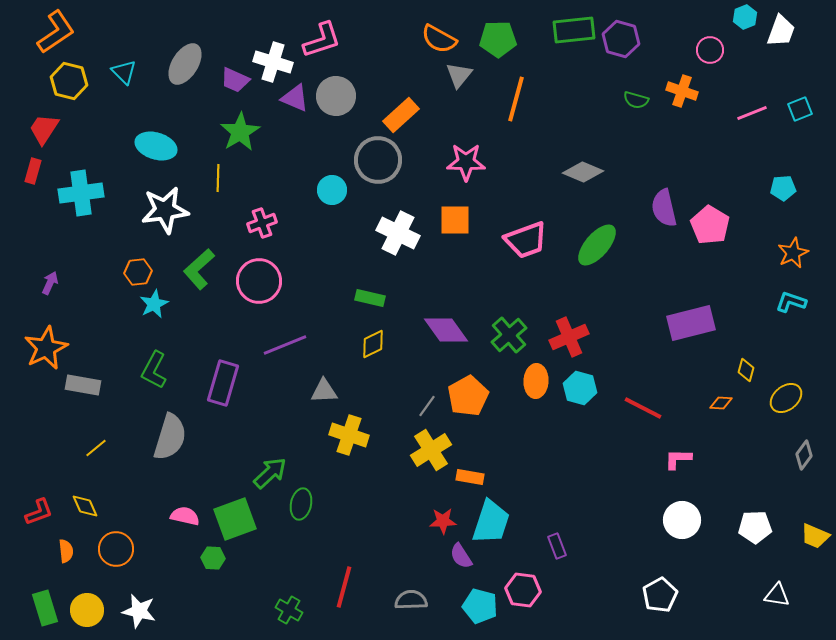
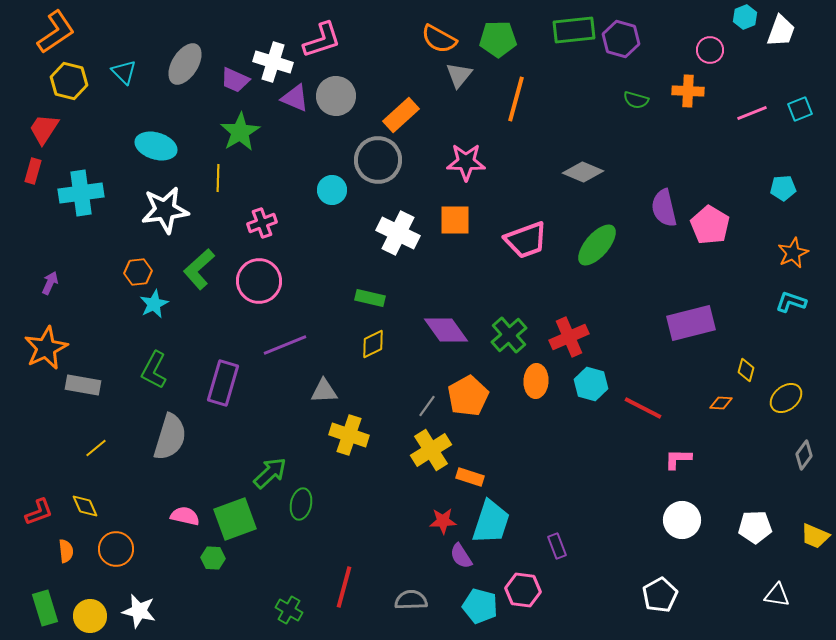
orange cross at (682, 91): moved 6 px right; rotated 16 degrees counterclockwise
cyan hexagon at (580, 388): moved 11 px right, 4 px up
orange rectangle at (470, 477): rotated 8 degrees clockwise
yellow circle at (87, 610): moved 3 px right, 6 px down
